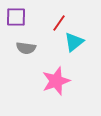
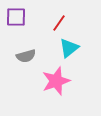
cyan triangle: moved 5 px left, 6 px down
gray semicircle: moved 8 px down; rotated 24 degrees counterclockwise
